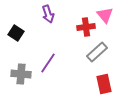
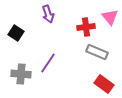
pink triangle: moved 5 px right, 2 px down
gray rectangle: rotated 65 degrees clockwise
red rectangle: rotated 42 degrees counterclockwise
